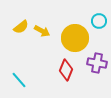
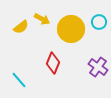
cyan circle: moved 1 px down
yellow arrow: moved 12 px up
yellow circle: moved 4 px left, 9 px up
purple cross: moved 1 px right, 4 px down; rotated 24 degrees clockwise
red diamond: moved 13 px left, 7 px up
